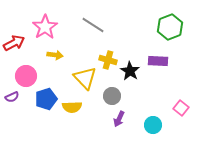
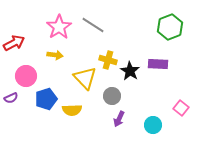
pink star: moved 14 px right
purple rectangle: moved 3 px down
purple semicircle: moved 1 px left, 1 px down
yellow semicircle: moved 3 px down
